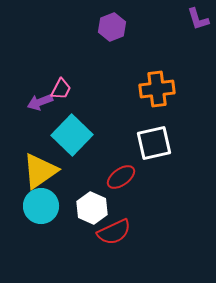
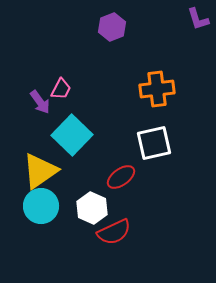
purple arrow: rotated 105 degrees counterclockwise
